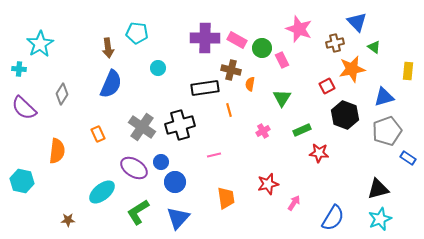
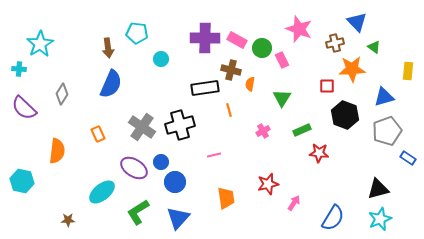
cyan circle at (158, 68): moved 3 px right, 9 px up
orange star at (352, 69): rotated 8 degrees clockwise
red square at (327, 86): rotated 28 degrees clockwise
